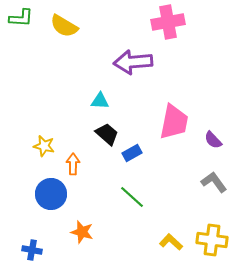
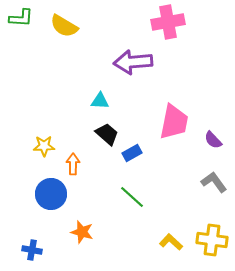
yellow star: rotated 15 degrees counterclockwise
